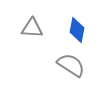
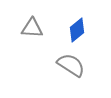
blue diamond: rotated 40 degrees clockwise
